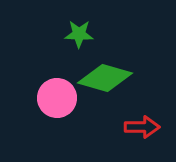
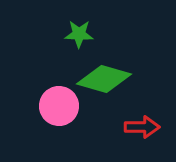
green diamond: moved 1 px left, 1 px down
pink circle: moved 2 px right, 8 px down
